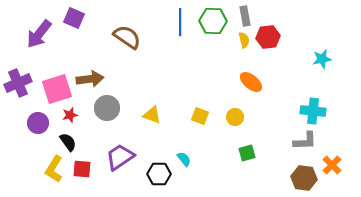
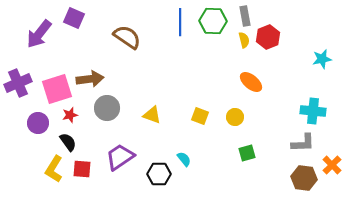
red hexagon: rotated 15 degrees counterclockwise
gray L-shape: moved 2 px left, 2 px down
